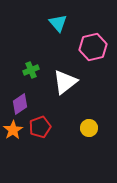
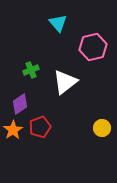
yellow circle: moved 13 px right
